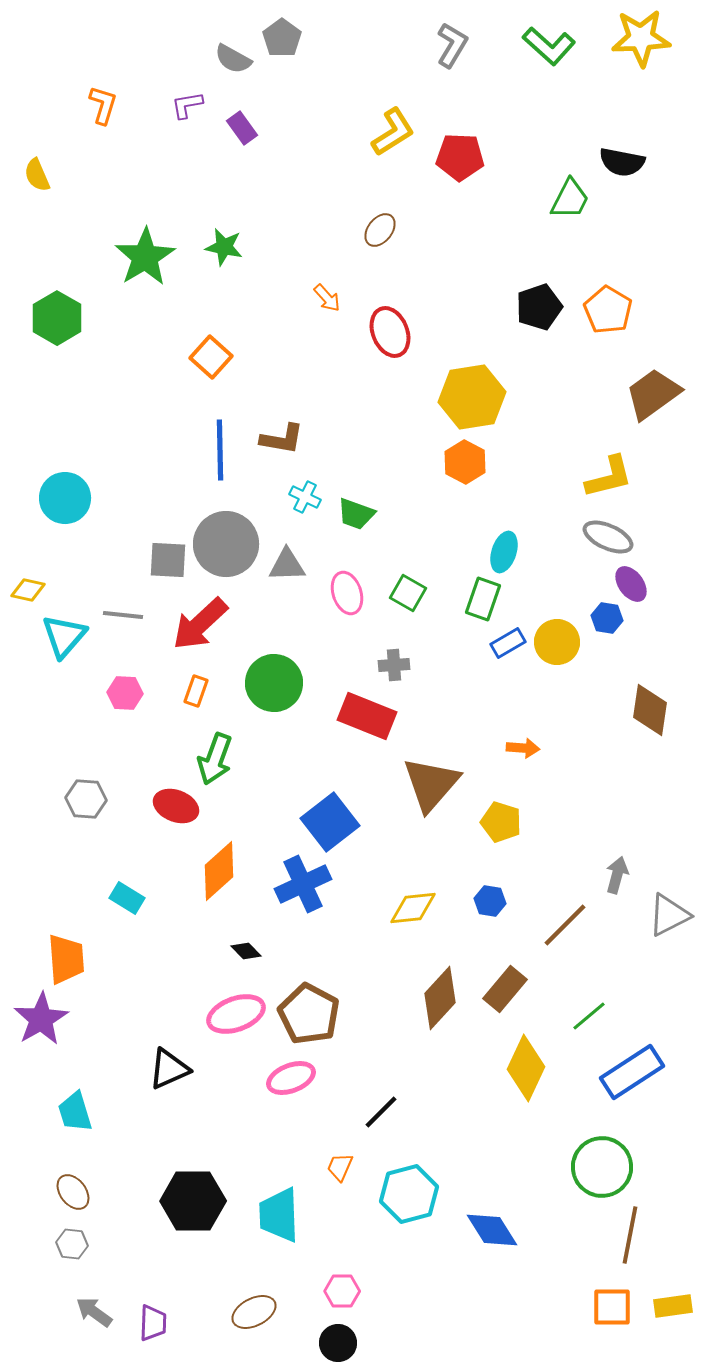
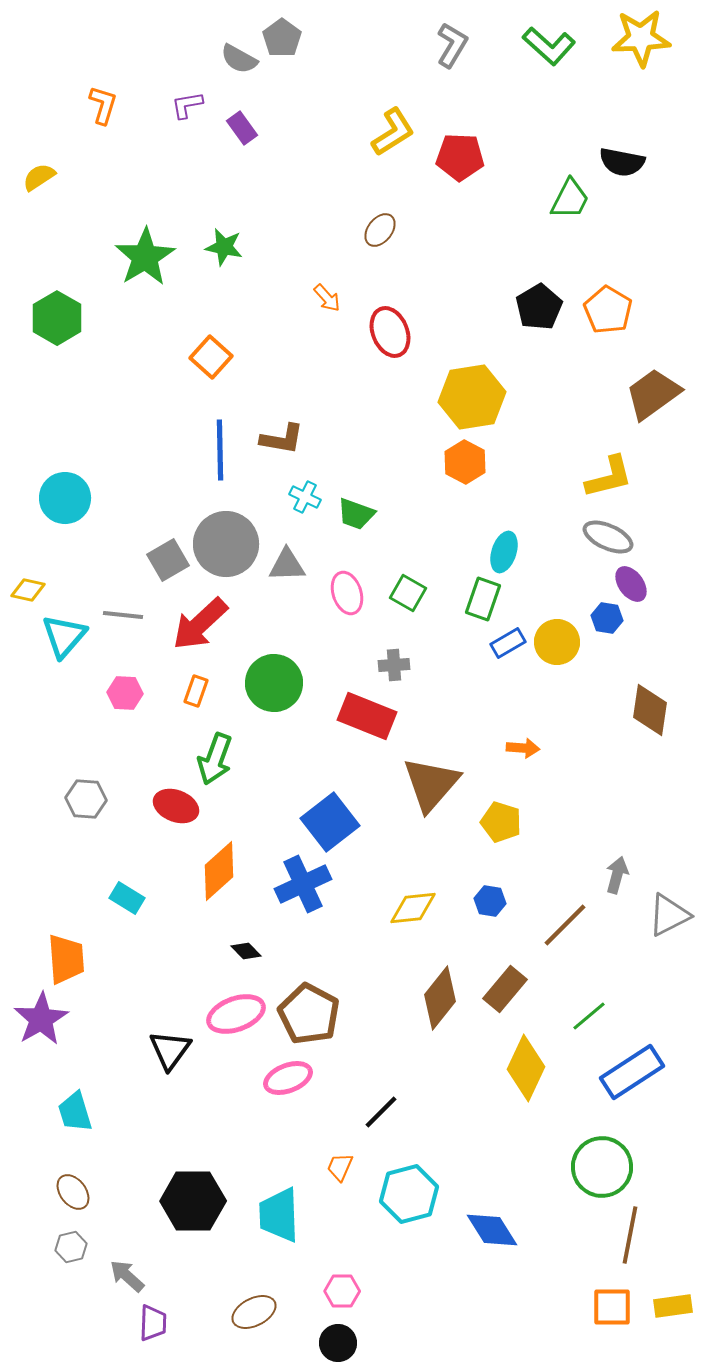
gray semicircle at (233, 59): moved 6 px right
yellow semicircle at (37, 175): moved 2 px right, 2 px down; rotated 80 degrees clockwise
black pentagon at (539, 307): rotated 12 degrees counterclockwise
gray square at (168, 560): rotated 33 degrees counterclockwise
brown diamond at (440, 998): rotated 4 degrees counterclockwise
black triangle at (169, 1069): moved 1 px right, 19 px up; rotated 30 degrees counterclockwise
pink ellipse at (291, 1078): moved 3 px left
gray hexagon at (72, 1244): moved 1 px left, 3 px down; rotated 20 degrees counterclockwise
gray arrow at (94, 1312): moved 33 px right, 36 px up; rotated 6 degrees clockwise
